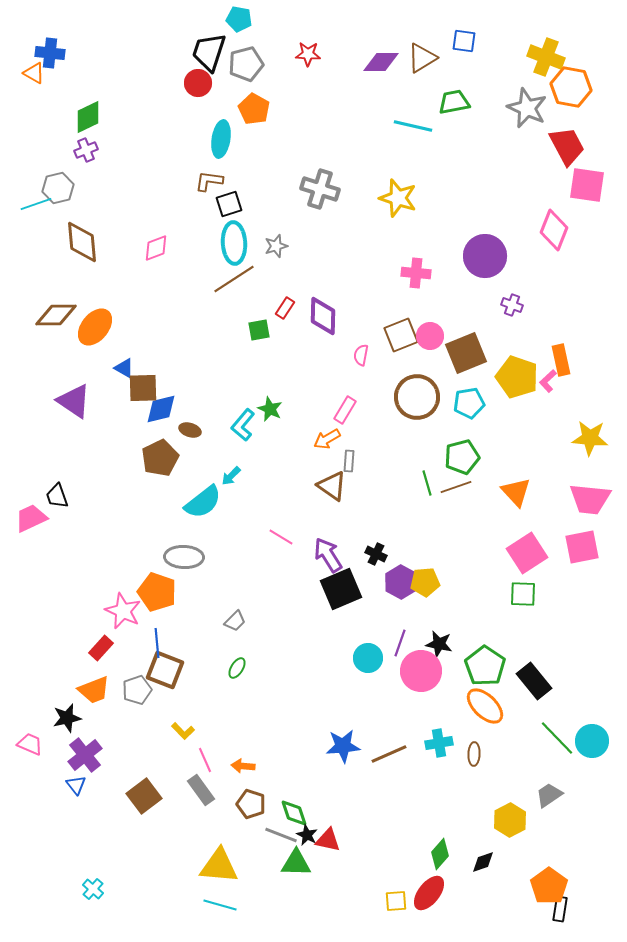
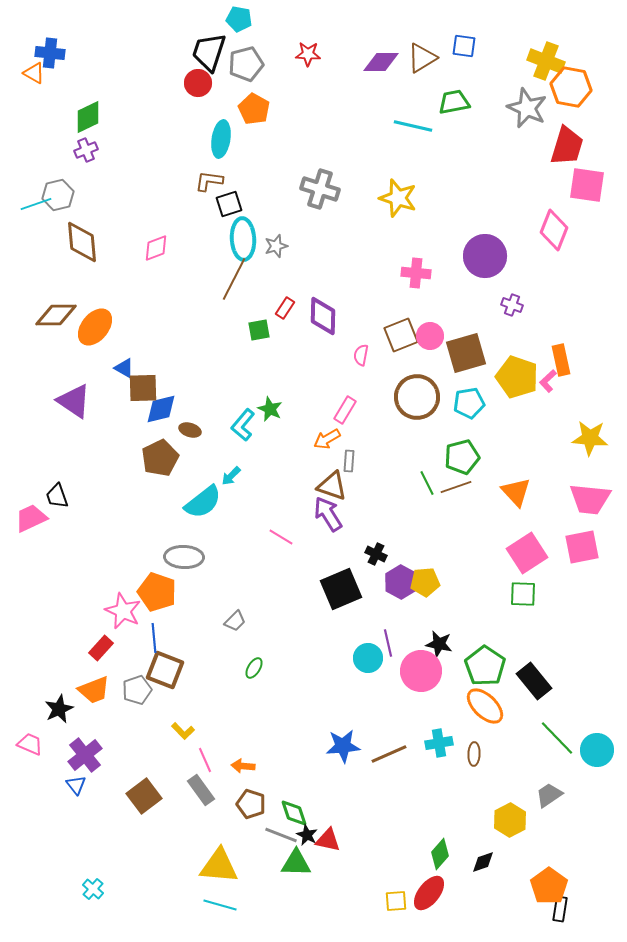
blue square at (464, 41): moved 5 px down
yellow cross at (546, 57): moved 4 px down
red trapezoid at (567, 146): rotated 45 degrees clockwise
gray hexagon at (58, 188): moved 7 px down
cyan ellipse at (234, 243): moved 9 px right, 4 px up
brown line at (234, 279): rotated 30 degrees counterclockwise
brown square at (466, 353): rotated 6 degrees clockwise
green line at (427, 483): rotated 10 degrees counterclockwise
brown triangle at (332, 486): rotated 16 degrees counterclockwise
purple arrow at (328, 555): moved 41 px up
blue line at (157, 643): moved 3 px left, 5 px up
purple line at (400, 643): moved 12 px left; rotated 32 degrees counterclockwise
green ellipse at (237, 668): moved 17 px right
black star at (67, 718): moved 8 px left, 9 px up; rotated 12 degrees counterclockwise
cyan circle at (592, 741): moved 5 px right, 9 px down
